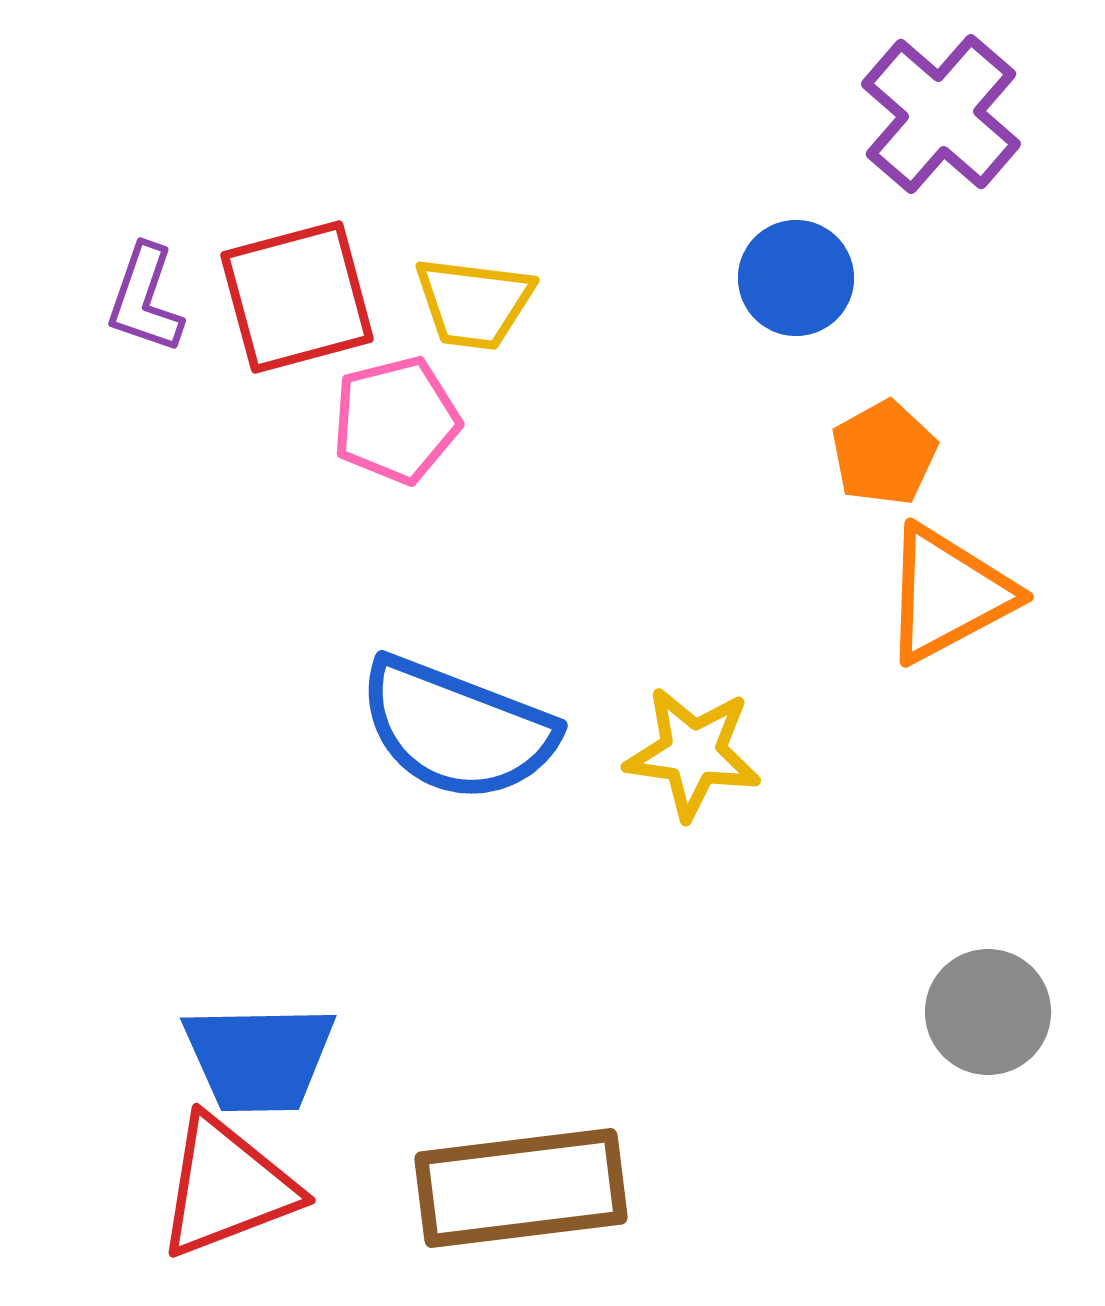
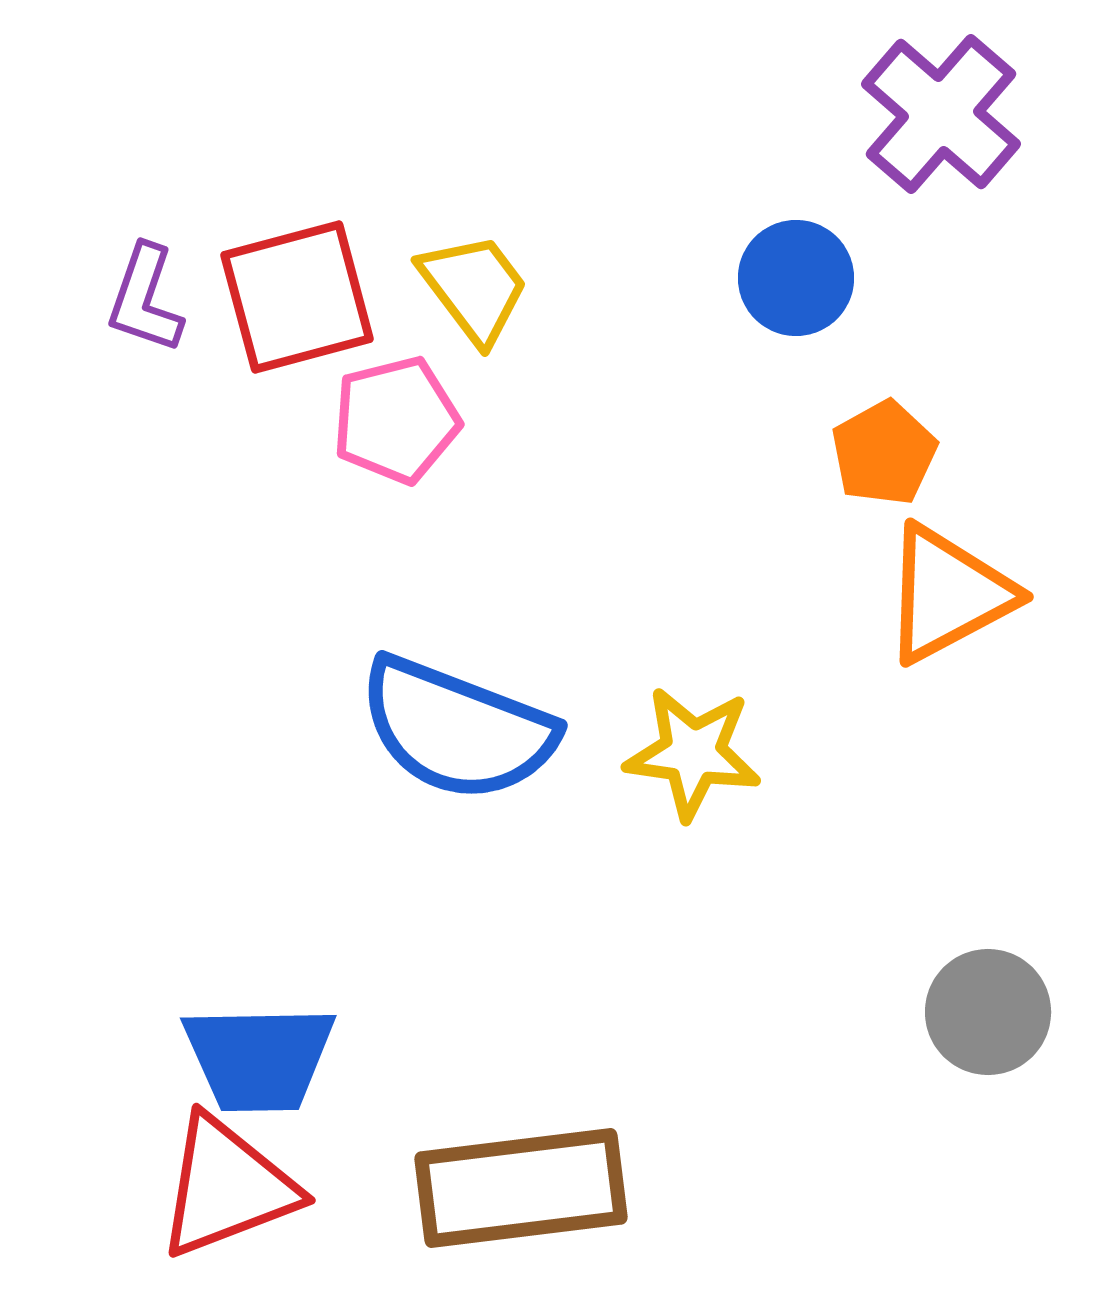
yellow trapezoid: moved 15 px up; rotated 134 degrees counterclockwise
